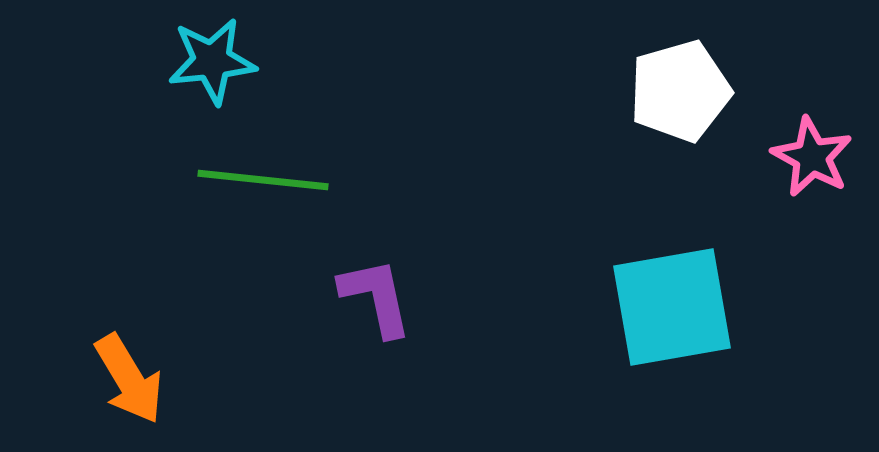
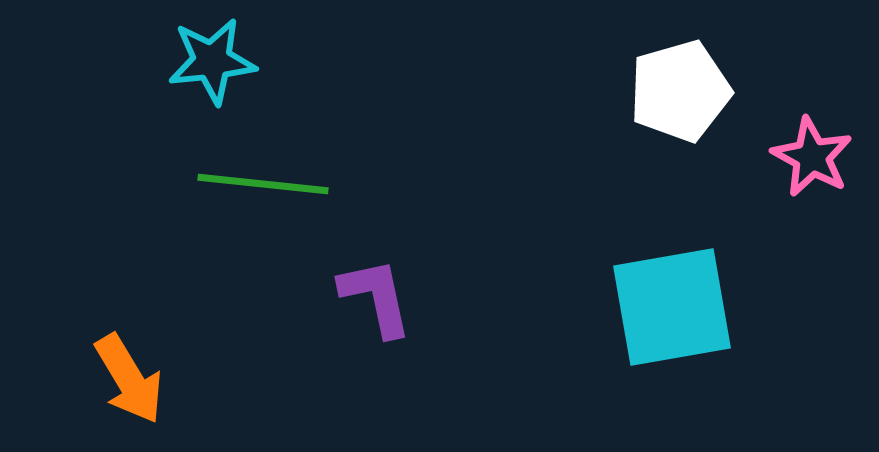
green line: moved 4 px down
